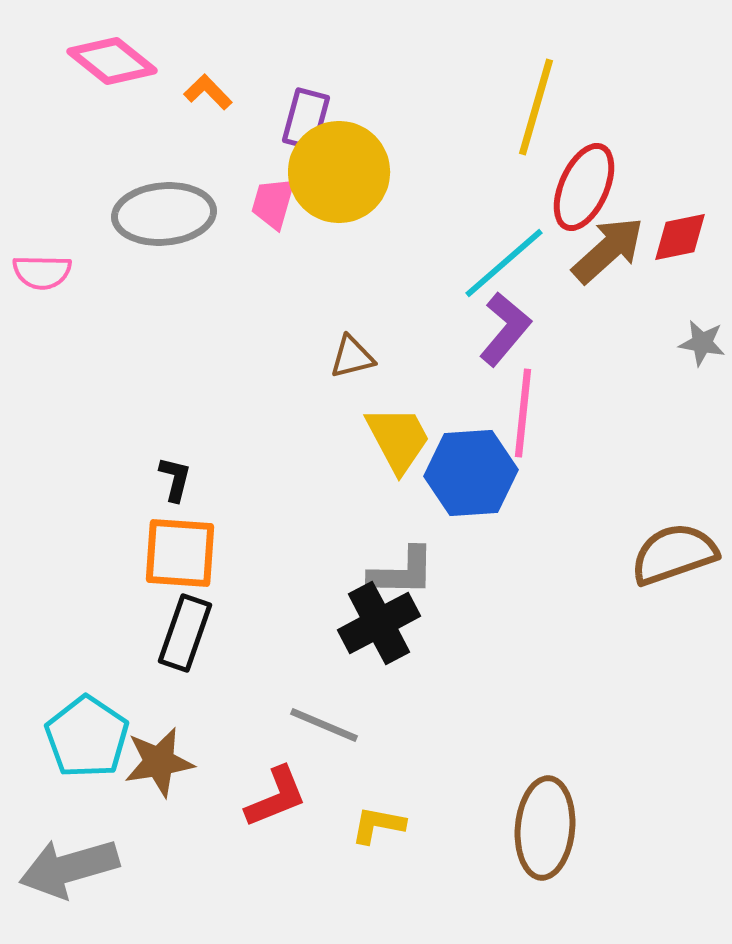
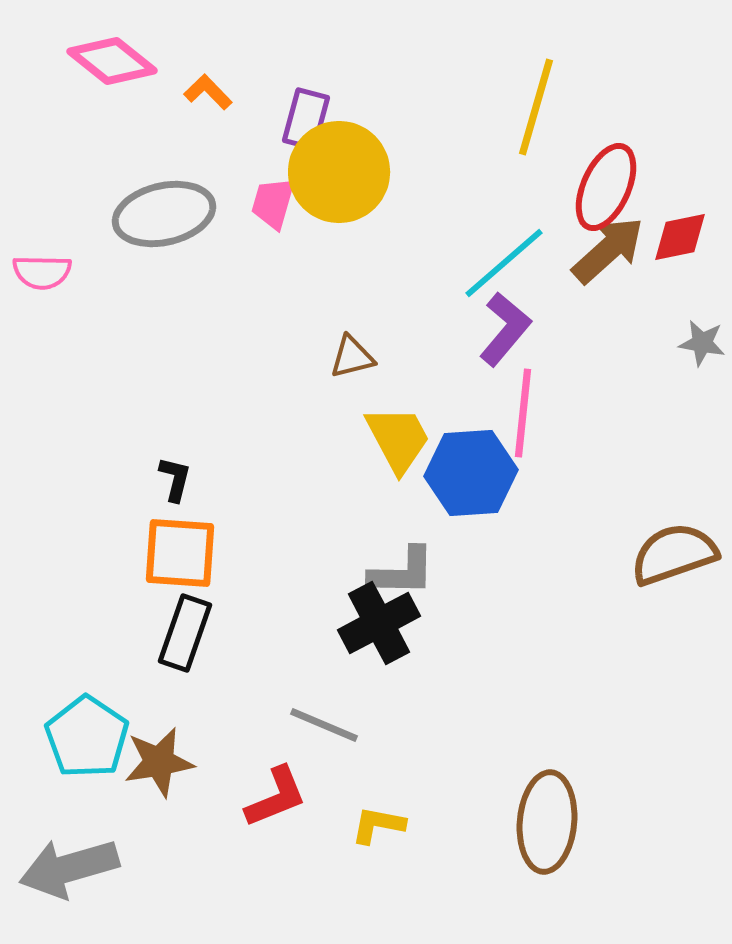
red ellipse: moved 22 px right
gray ellipse: rotated 8 degrees counterclockwise
brown ellipse: moved 2 px right, 6 px up
